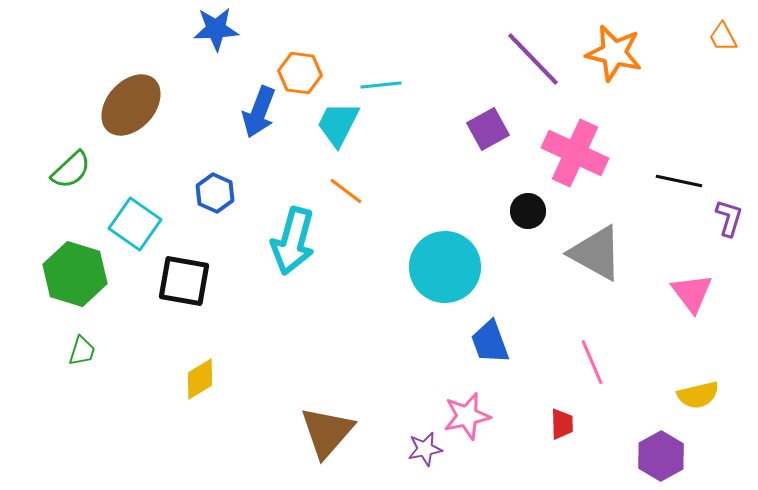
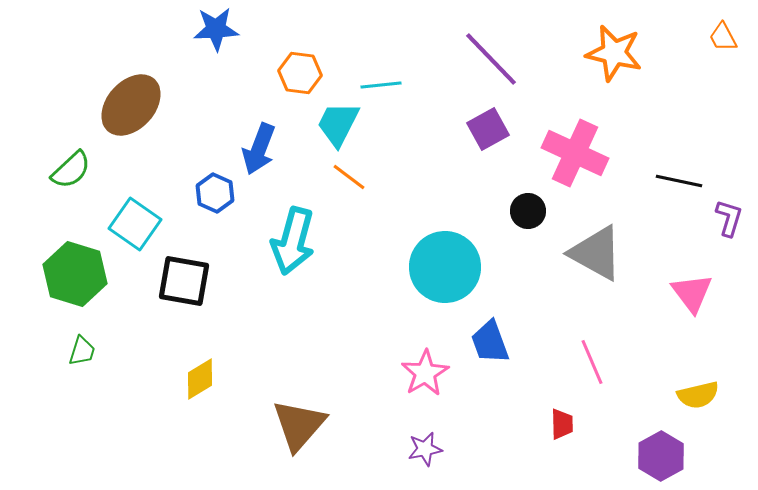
purple line: moved 42 px left
blue arrow: moved 37 px down
orange line: moved 3 px right, 14 px up
pink star: moved 42 px left, 43 px up; rotated 18 degrees counterclockwise
brown triangle: moved 28 px left, 7 px up
